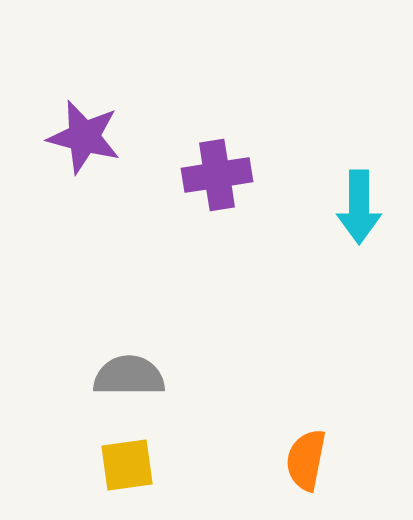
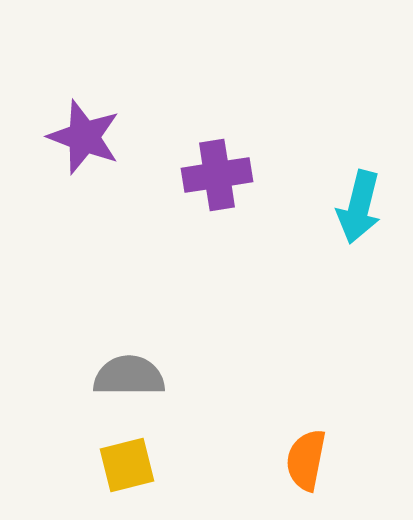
purple star: rotated 6 degrees clockwise
cyan arrow: rotated 14 degrees clockwise
yellow square: rotated 6 degrees counterclockwise
